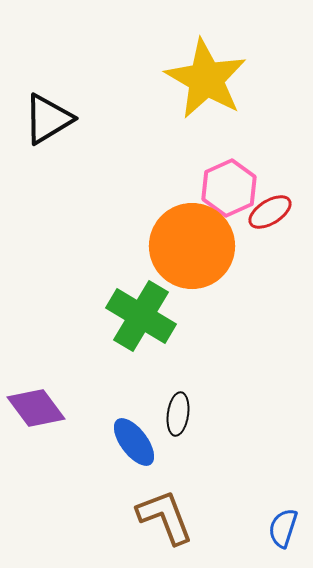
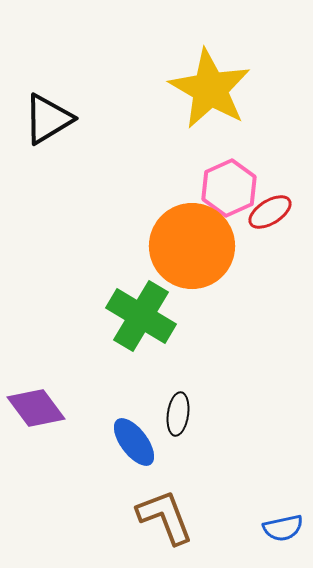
yellow star: moved 4 px right, 10 px down
blue semicircle: rotated 120 degrees counterclockwise
